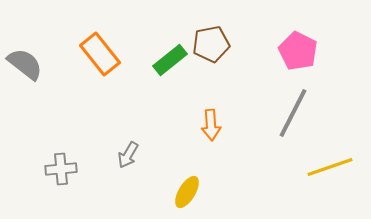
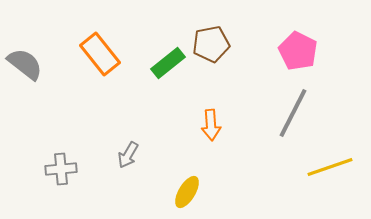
green rectangle: moved 2 px left, 3 px down
